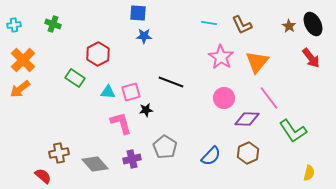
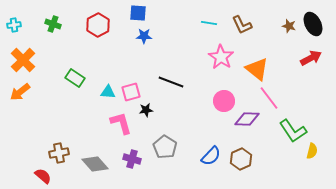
brown star: rotated 16 degrees counterclockwise
red hexagon: moved 29 px up
red arrow: rotated 80 degrees counterclockwise
orange triangle: moved 7 px down; rotated 30 degrees counterclockwise
orange arrow: moved 3 px down
pink circle: moved 3 px down
brown hexagon: moved 7 px left, 6 px down
purple cross: rotated 30 degrees clockwise
yellow semicircle: moved 3 px right, 22 px up
